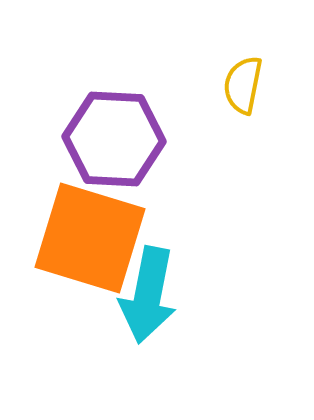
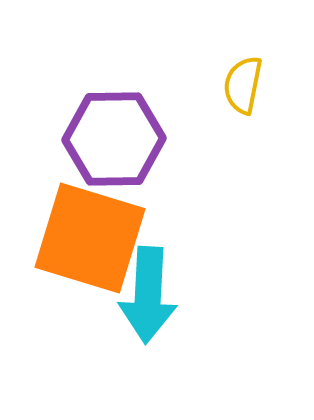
purple hexagon: rotated 4 degrees counterclockwise
cyan arrow: rotated 8 degrees counterclockwise
